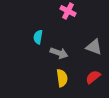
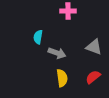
pink cross: rotated 28 degrees counterclockwise
gray arrow: moved 2 px left
